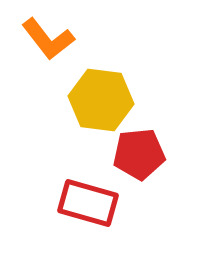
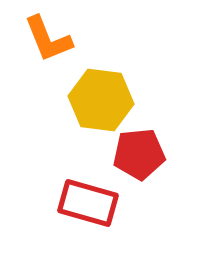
orange L-shape: rotated 16 degrees clockwise
